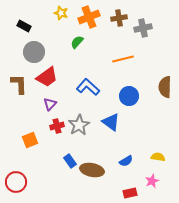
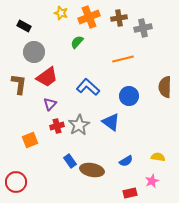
brown L-shape: rotated 10 degrees clockwise
